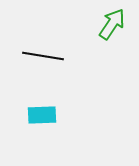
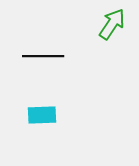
black line: rotated 9 degrees counterclockwise
